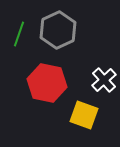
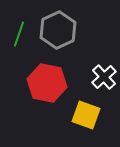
white cross: moved 3 px up
yellow square: moved 2 px right
